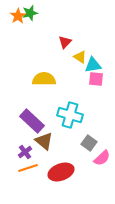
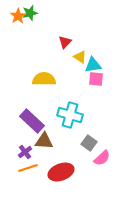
brown triangle: rotated 36 degrees counterclockwise
